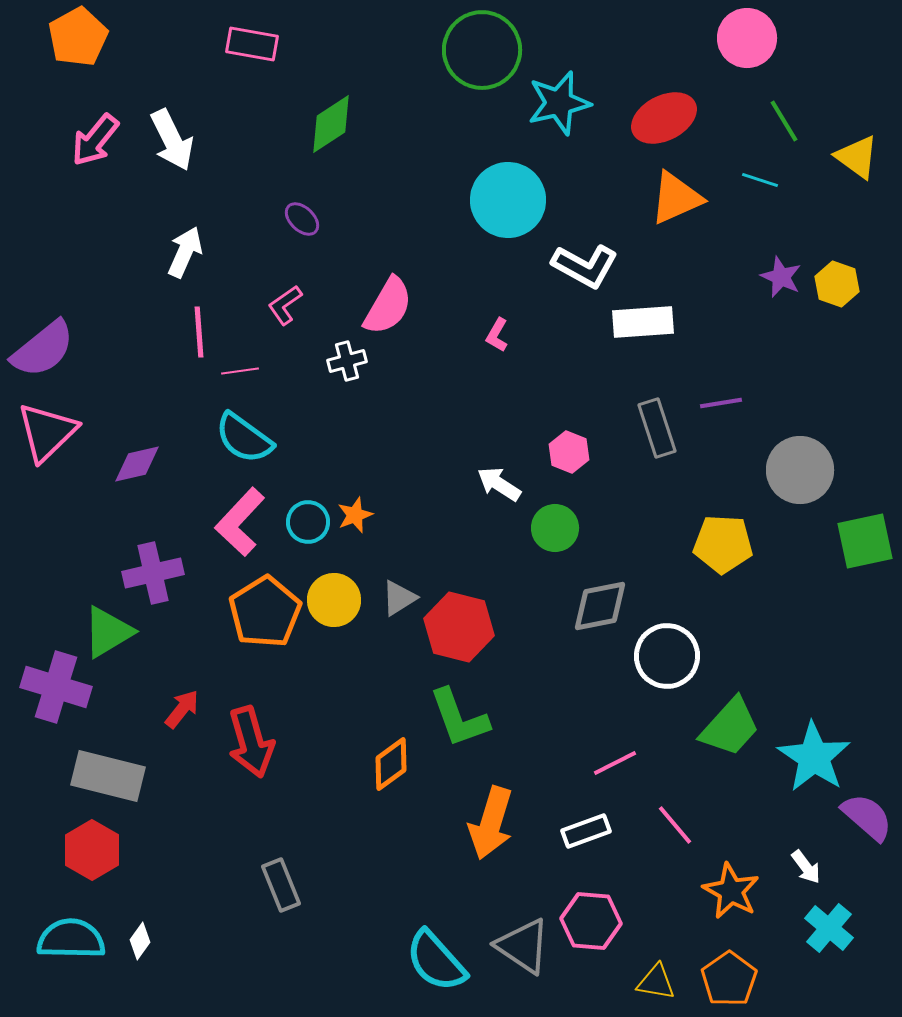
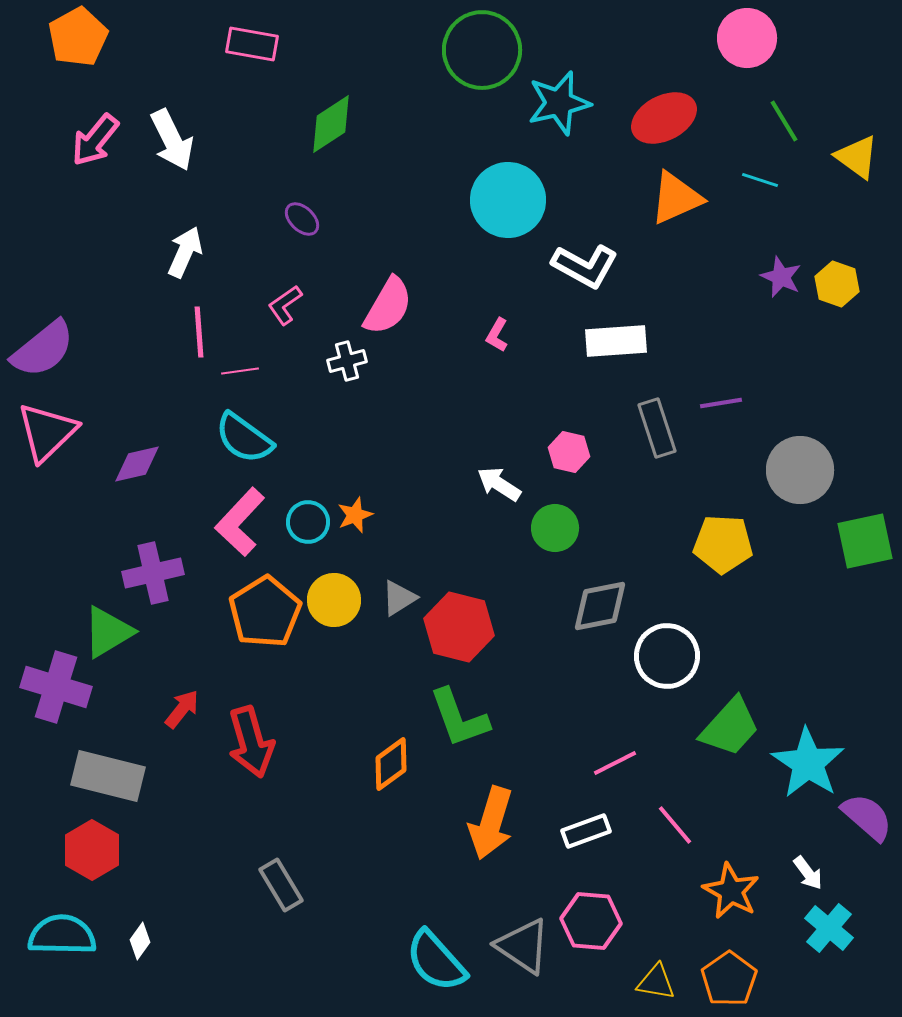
white rectangle at (643, 322): moved 27 px left, 19 px down
pink hexagon at (569, 452): rotated 9 degrees counterclockwise
cyan star at (814, 757): moved 6 px left, 6 px down
white arrow at (806, 867): moved 2 px right, 6 px down
gray rectangle at (281, 885): rotated 9 degrees counterclockwise
cyan semicircle at (71, 939): moved 9 px left, 4 px up
